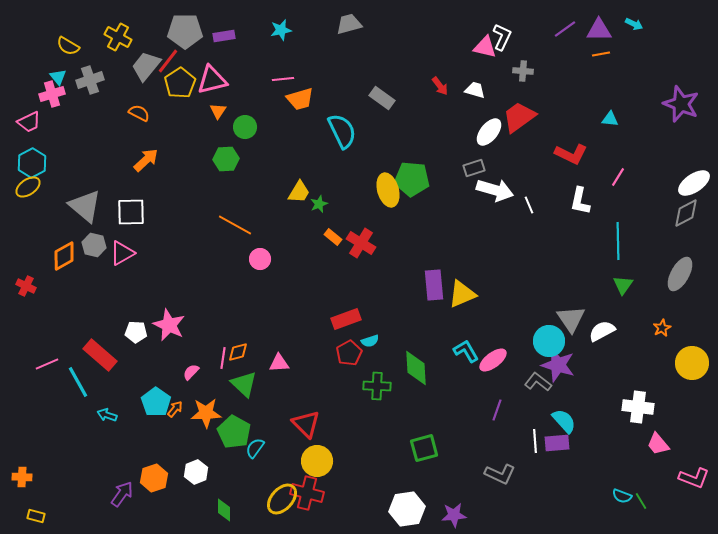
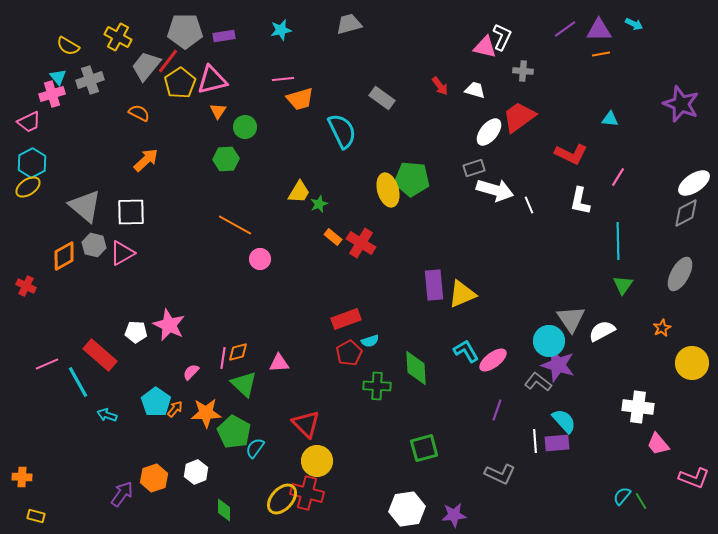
cyan semicircle at (622, 496): rotated 108 degrees clockwise
